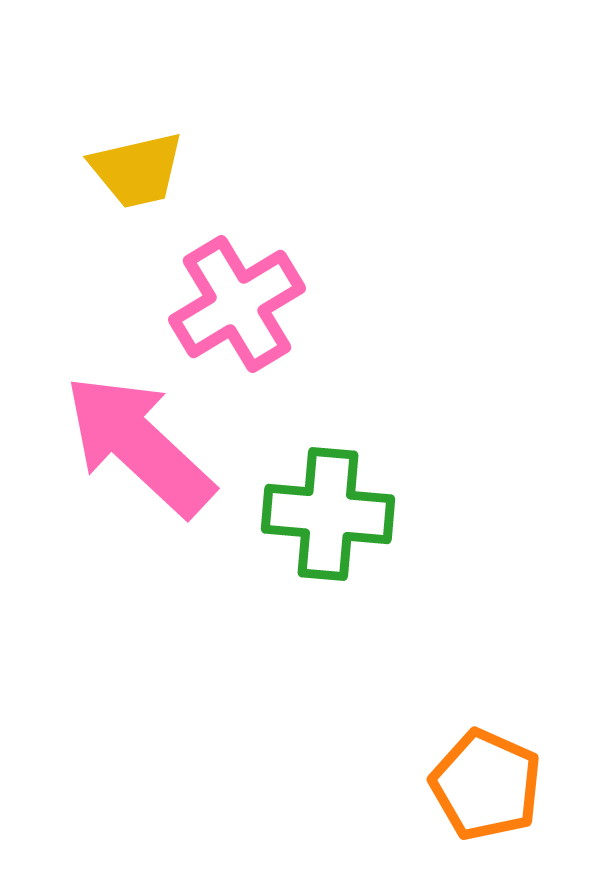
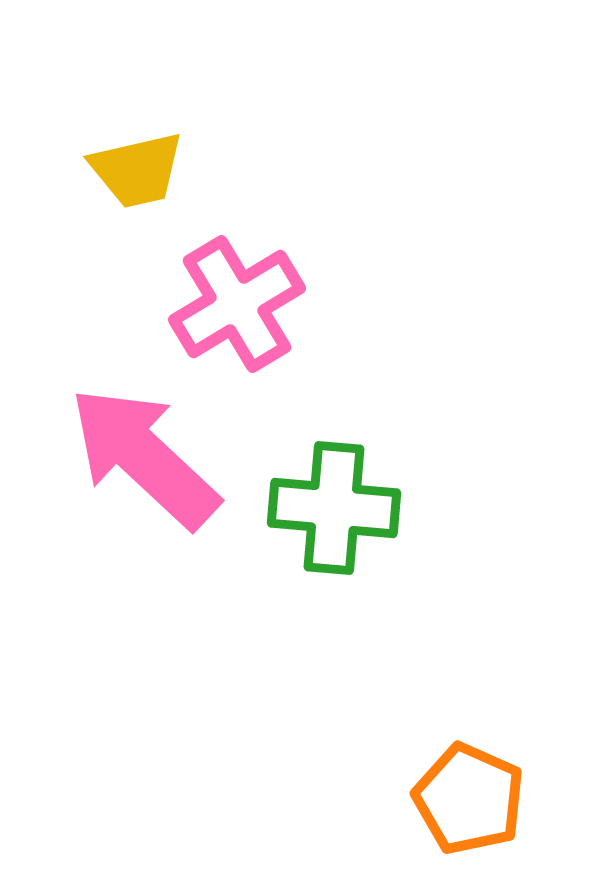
pink arrow: moved 5 px right, 12 px down
green cross: moved 6 px right, 6 px up
orange pentagon: moved 17 px left, 14 px down
